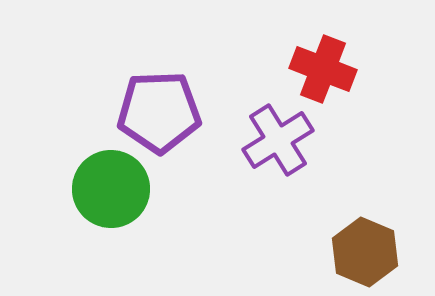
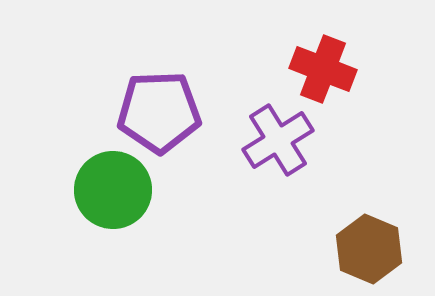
green circle: moved 2 px right, 1 px down
brown hexagon: moved 4 px right, 3 px up
